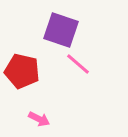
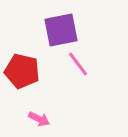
purple square: rotated 30 degrees counterclockwise
pink line: rotated 12 degrees clockwise
